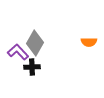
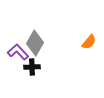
orange semicircle: rotated 49 degrees counterclockwise
